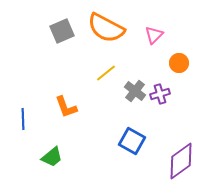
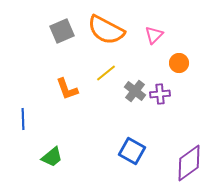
orange semicircle: moved 2 px down
purple cross: rotated 12 degrees clockwise
orange L-shape: moved 1 px right, 18 px up
blue square: moved 10 px down
purple diamond: moved 8 px right, 2 px down
